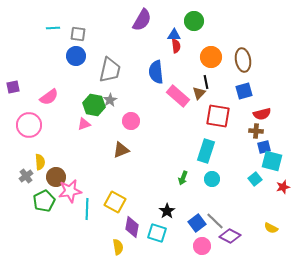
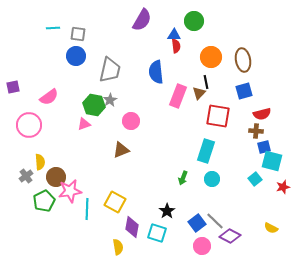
pink rectangle at (178, 96): rotated 70 degrees clockwise
